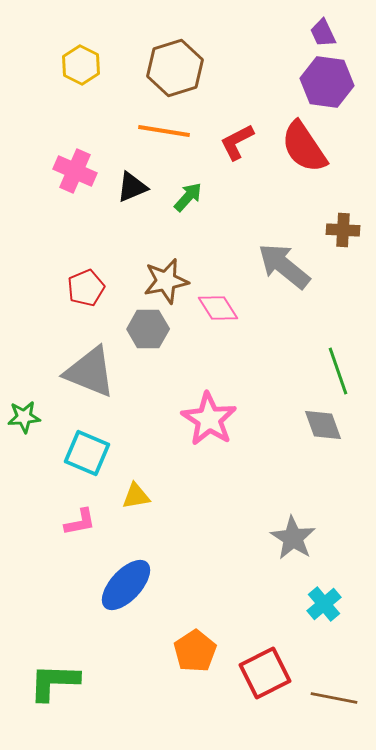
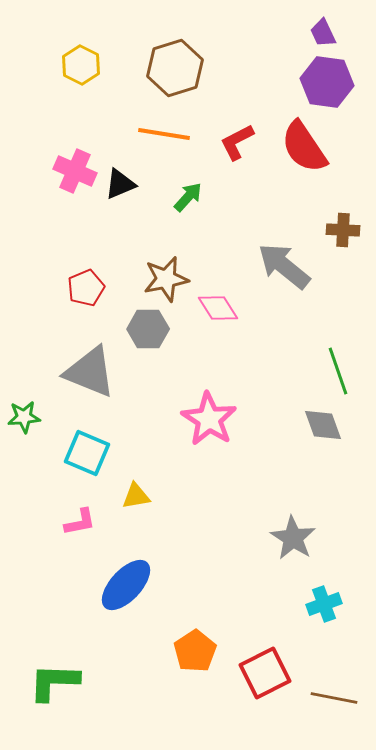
orange line: moved 3 px down
black triangle: moved 12 px left, 3 px up
brown star: moved 2 px up
cyan cross: rotated 20 degrees clockwise
